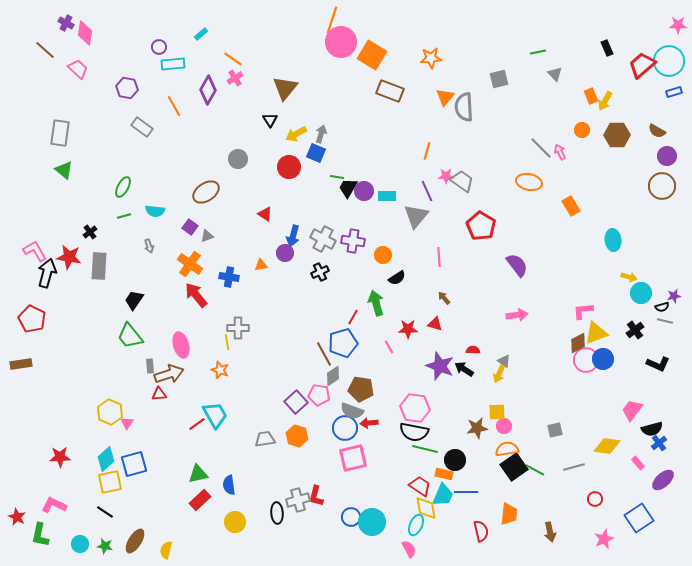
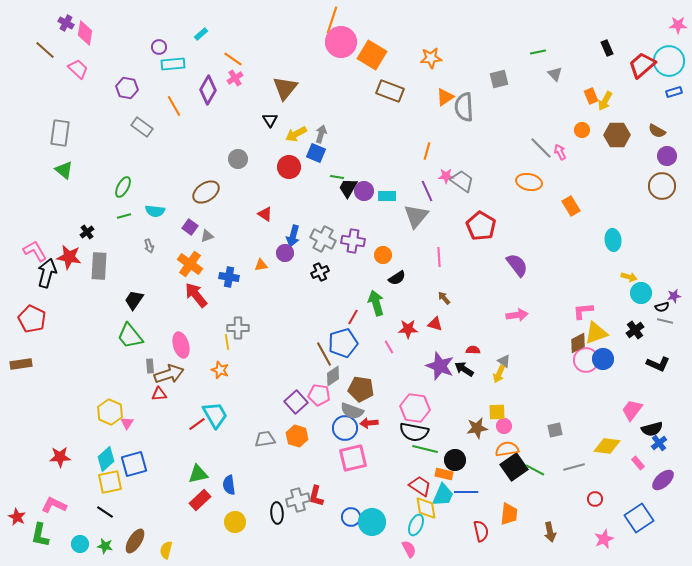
orange triangle at (445, 97): rotated 18 degrees clockwise
black cross at (90, 232): moved 3 px left
